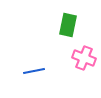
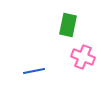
pink cross: moved 1 px left, 1 px up
